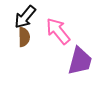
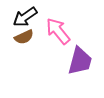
black arrow: rotated 15 degrees clockwise
brown semicircle: rotated 66 degrees clockwise
